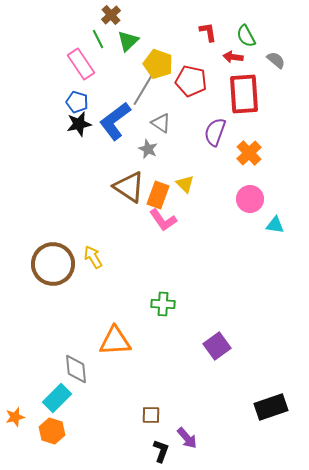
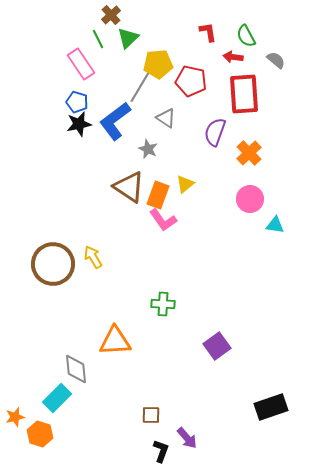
green triangle: moved 3 px up
yellow pentagon: rotated 24 degrees counterclockwise
gray line: moved 3 px left, 3 px up
gray triangle: moved 5 px right, 5 px up
yellow triangle: rotated 36 degrees clockwise
orange hexagon: moved 12 px left, 3 px down
